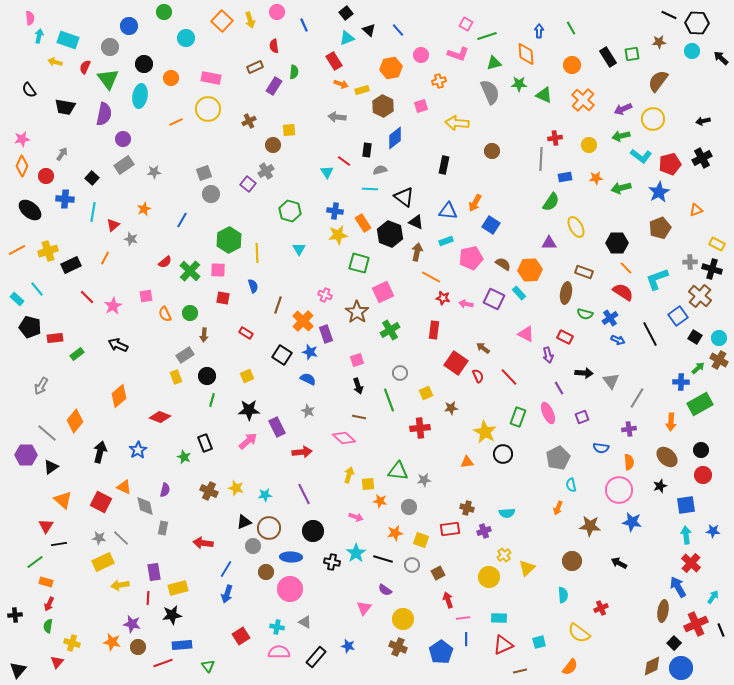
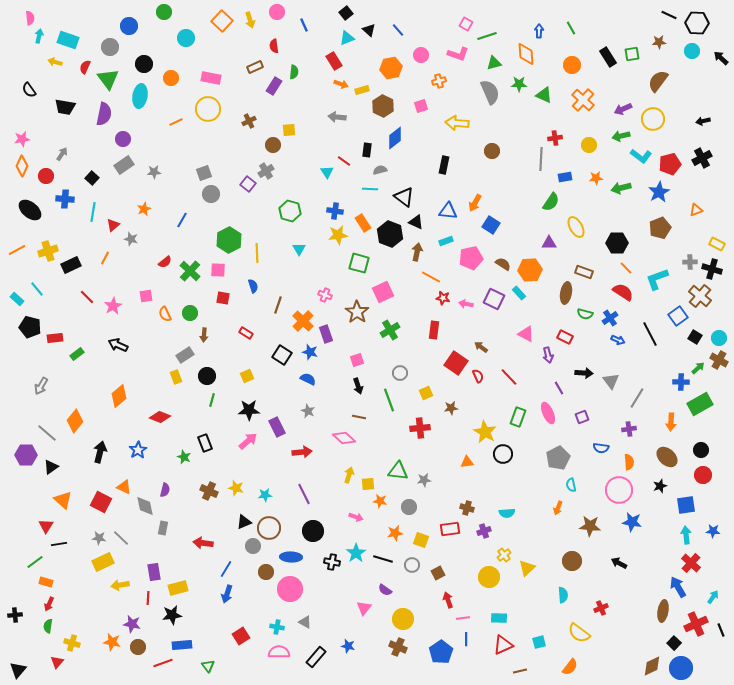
brown arrow at (483, 348): moved 2 px left, 1 px up
